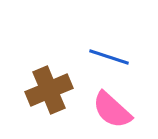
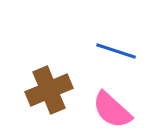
blue line: moved 7 px right, 6 px up
